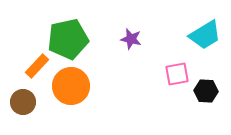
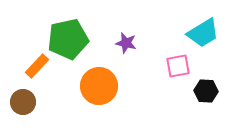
cyan trapezoid: moved 2 px left, 2 px up
purple star: moved 5 px left, 4 px down
pink square: moved 1 px right, 8 px up
orange circle: moved 28 px right
